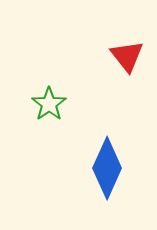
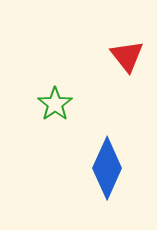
green star: moved 6 px right
